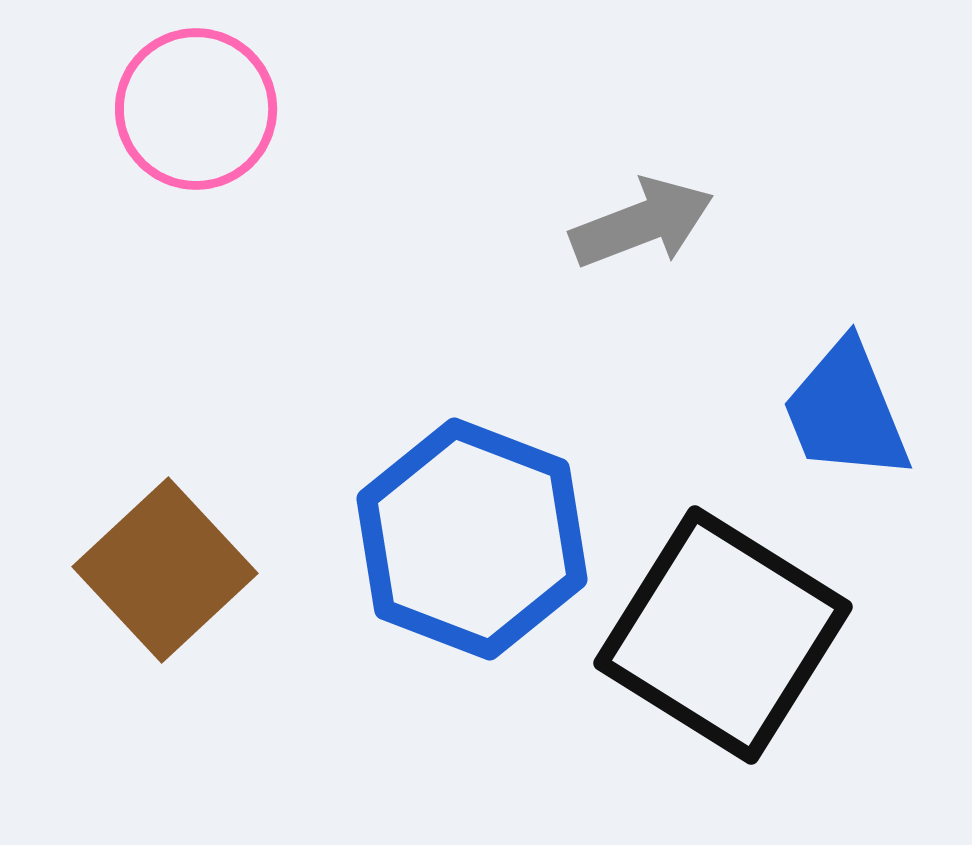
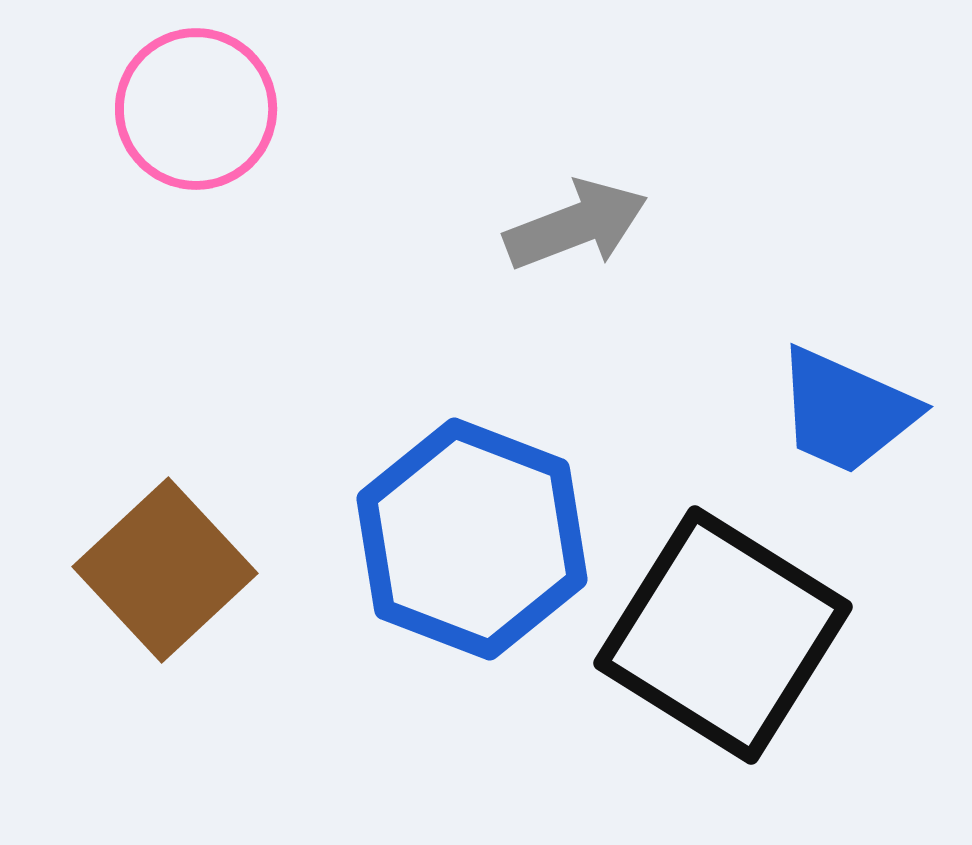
gray arrow: moved 66 px left, 2 px down
blue trapezoid: rotated 44 degrees counterclockwise
